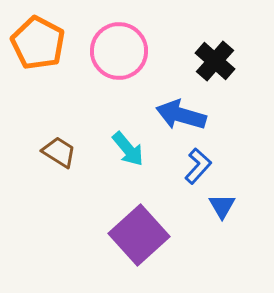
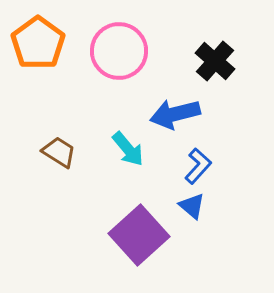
orange pentagon: rotated 8 degrees clockwise
blue arrow: moved 6 px left, 1 px up; rotated 30 degrees counterclockwise
blue triangle: moved 30 px left; rotated 20 degrees counterclockwise
